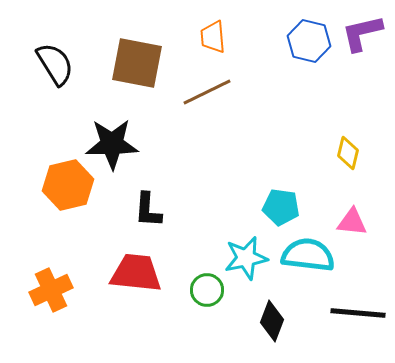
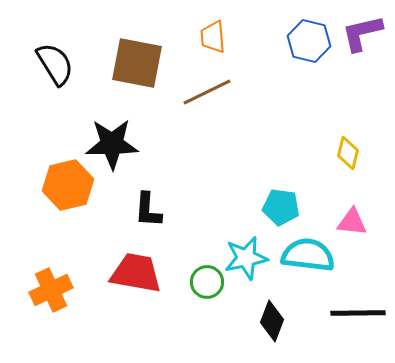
red trapezoid: rotated 4 degrees clockwise
green circle: moved 8 px up
black line: rotated 6 degrees counterclockwise
